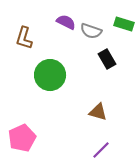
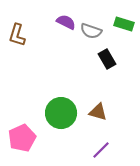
brown L-shape: moved 7 px left, 3 px up
green circle: moved 11 px right, 38 px down
